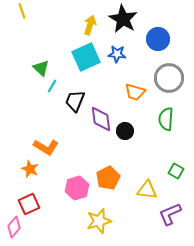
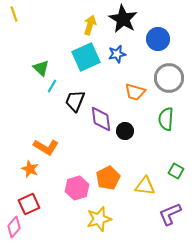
yellow line: moved 8 px left, 3 px down
blue star: rotated 18 degrees counterclockwise
yellow triangle: moved 2 px left, 4 px up
yellow star: moved 2 px up
